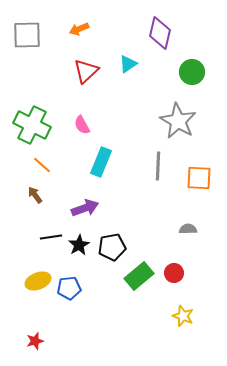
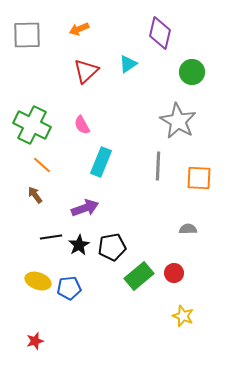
yellow ellipse: rotated 40 degrees clockwise
